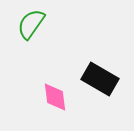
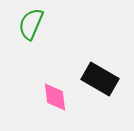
green semicircle: rotated 12 degrees counterclockwise
